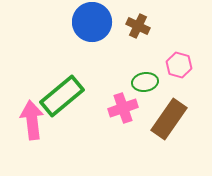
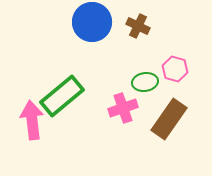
pink hexagon: moved 4 px left, 4 px down
